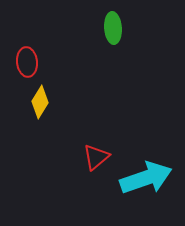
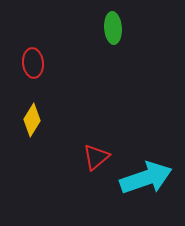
red ellipse: moved 6 px right, 1 px down
yellow diamond: moved 8 px left, 18 px down
